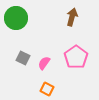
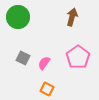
green circle: moved 2 px right, 1 px up
pink pentagon: moved 2 px right
